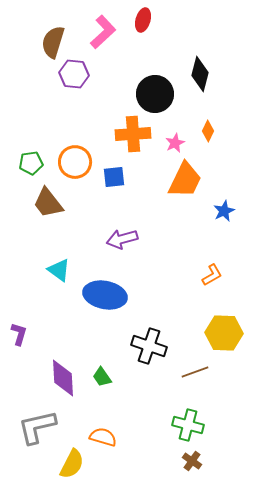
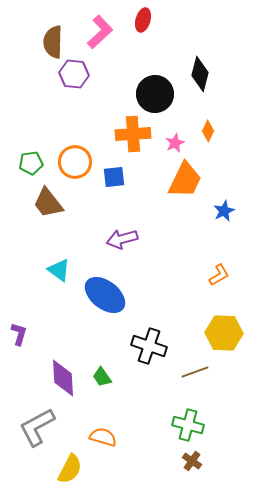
pink L-shape: moved 3 px left
brown semicircle: rotated 16 degrees counterclockwise
orange L-shape: moved 7 px right
blue ellipse: rotated 27 degrees clockwise
gray L-shape: rotated 15 degrees counterclockwise
yellow semicircle: moved 2 px left, 5 px down
